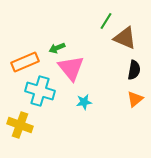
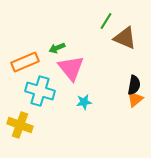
black semicircle: moved 15 px down
